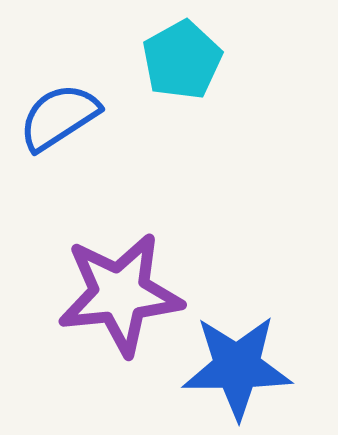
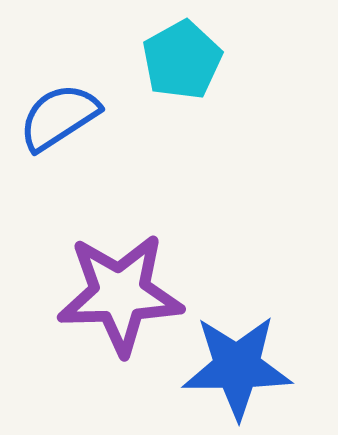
purple star: rotated 4 degrees clockwise
